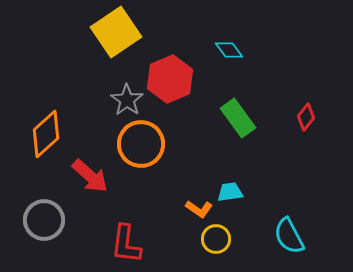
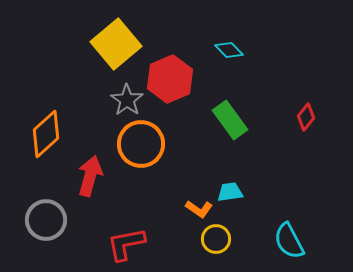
yellow square: moved 12 px down; rotated 6 degrees counterclockwise
cyan diamond: rotated 8 degrees counterclockwise
green rectangle: moved 8 px left, 2 px down
red arrow: rotated 117 degrees counterclockwise
gray circle: moved 2 px right
cyan semicircle: moved 5 px down
red L-shape: rotated 72 degrees clockwise
